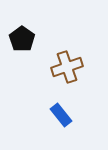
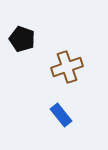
black pentagon: rotated 15 degrees counterclockwise
